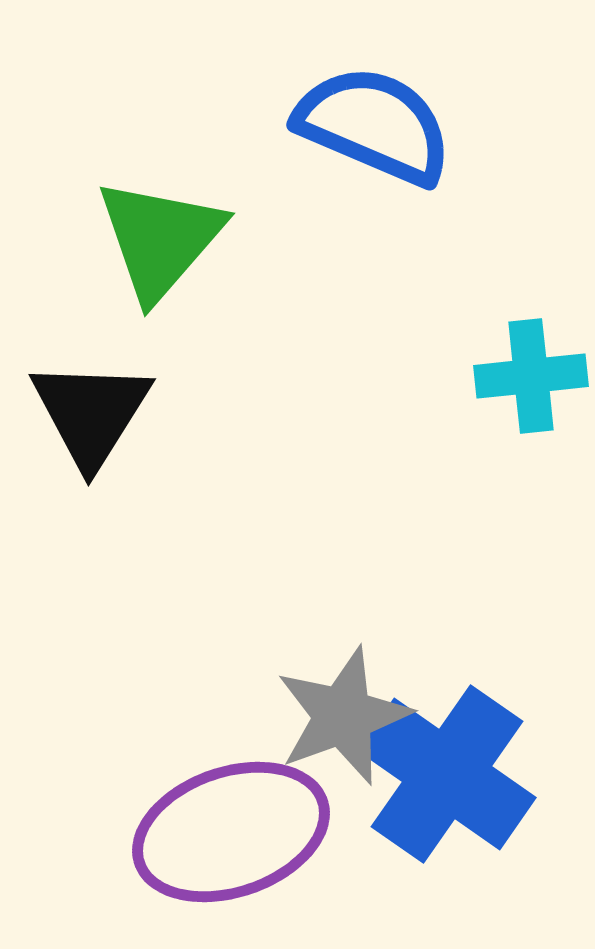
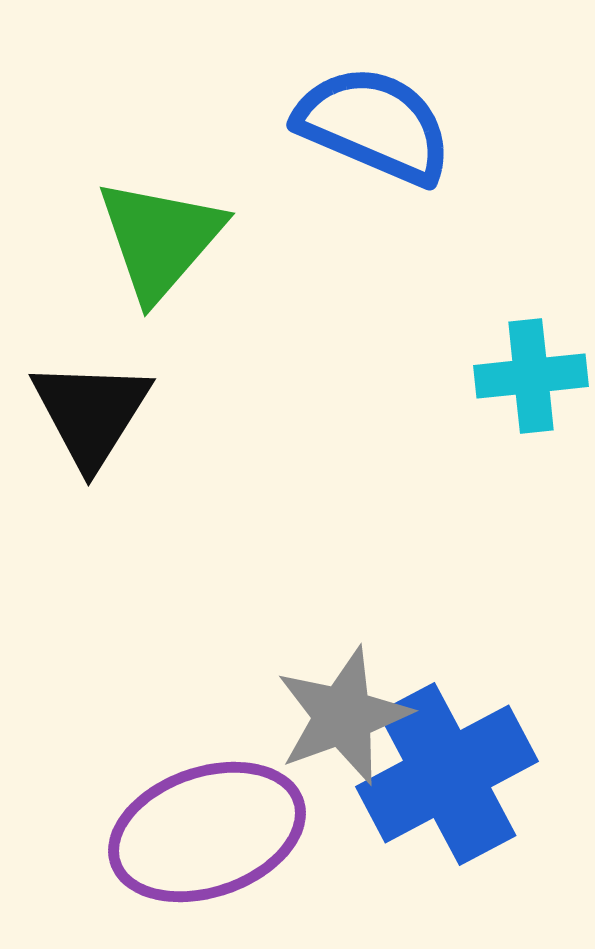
blue cross: rotated 27 degrees clockwise
purple ellipse: moved 24 px left
